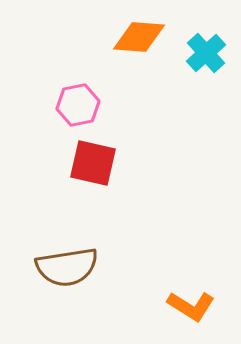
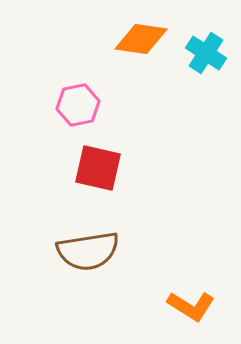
orange diamond: moved 2 px right, 2 px down; rotated 4 degrees clockwise
cyan cross: rotated 15 degrees counterclockwise
red square: moved 5 px right, 5 px down
brown semicircle: moved 21 px right, 16 px up
